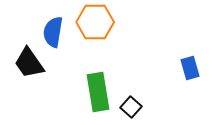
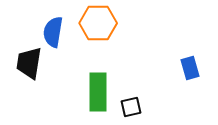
orange hexagon: moved 3 px right, 1 px down
black trapezoid: rotated 44 degrees clockwise
green rectangle: rotated 9 degrees clockwise
black square: rotated 35 degrees clockwise
